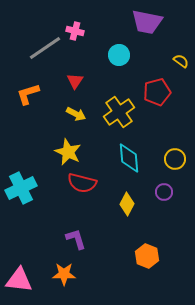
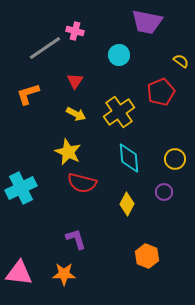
red pentagon: moved 4 px right; rotated 8 degrees counterclockwise
pink triangle: moved 7 px up
